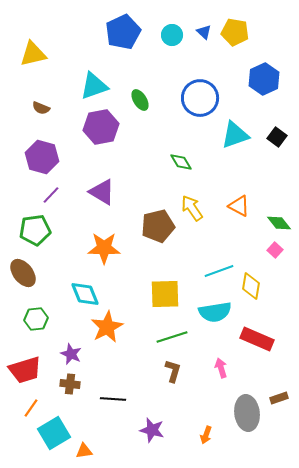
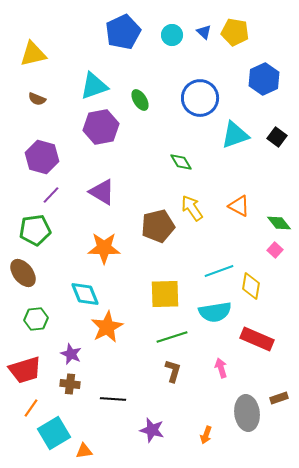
brown semicircle at (41, 108): moved 4 px left, 9 px up
